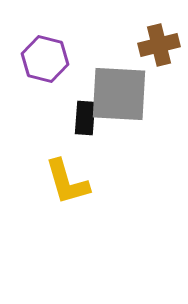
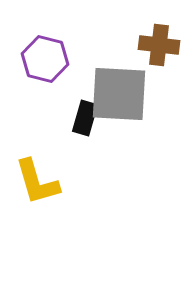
brown cross: rotated 21 degrees clockwise
black rectangle: rotated 12 degrees clockwise
yellow L-shape: moved 30 px left
